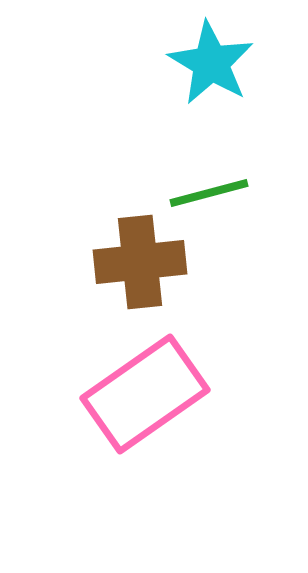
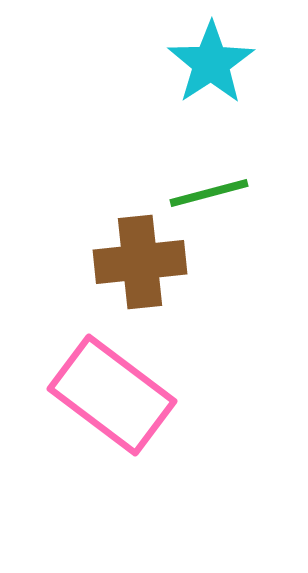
cyan star: rotated 8 degrees clockwise
pink rectangle: moved 33 px left, 1 px down; rotated 72 degrees clockwise
